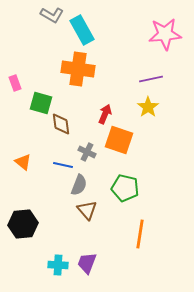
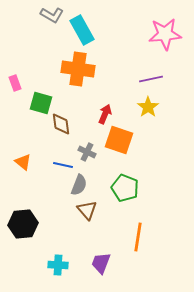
green pentagon: rotated 8 degrees clockwise
orange line: moved 2 px left, 3 px down
purple trapezoid: moved 14 px right
